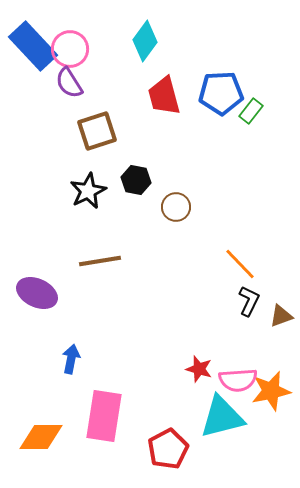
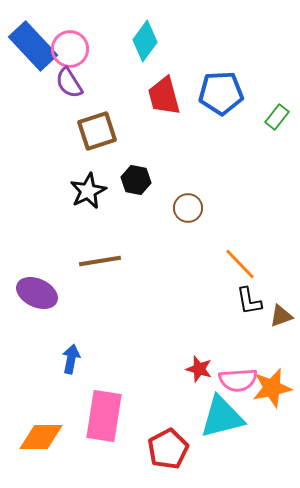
green rectangle: moved 26 px right, 6 px down
brown circle: moved 12 px right, 1 px down
black L-shape: rotated 144 degrees clockwise
orange star: moved 1 px right, 3 px up
